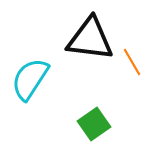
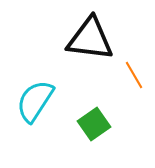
orange line: moved 2 px right, 13 px down
cyan semicircle: moved 5 px right, 22 px down
